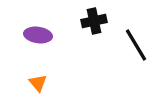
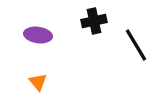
orange triangle: moved 1 px up
